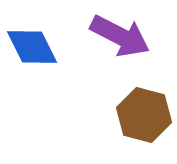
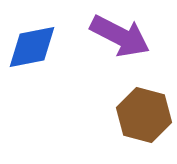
blue diamond: rotated 74 degrees counterclockwise
